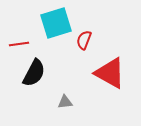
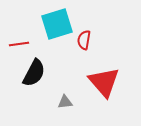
cyan square: moved 1 px right, 1 px down
red semicircle: rotated 12 degrees counterclockwise
red triangle: moved 6 px left, 9 px down; rotated 20 degrees clockwise
